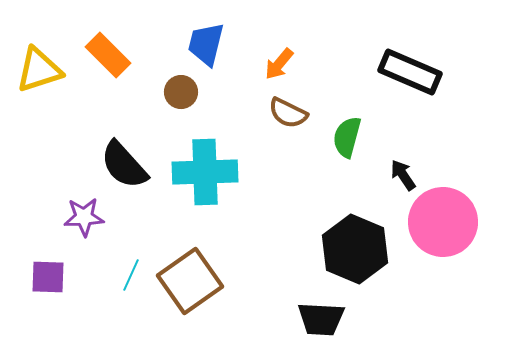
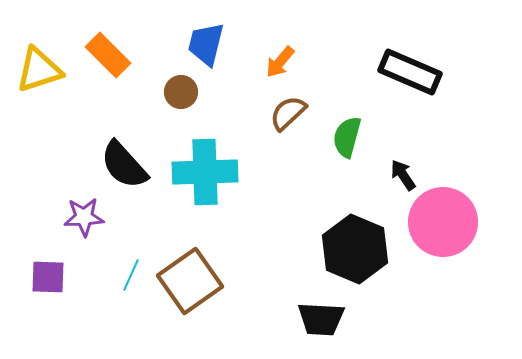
orange arrow: moved 1 px right, 2 px up
brown semicircle: rotated 111 degrees clockwise
